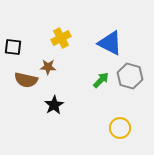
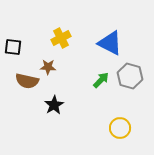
brown semicircle: moved 1 px right, 1 px down
